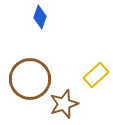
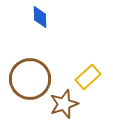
blue diamond: rotated 20 degrees counterclockwise
yellow rectangle: moved 8 px left, 2 px down
